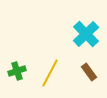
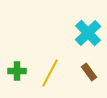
cyan cross: moved 2 px right, 1 px up
green cross: rotated 18 degrees clockwise
